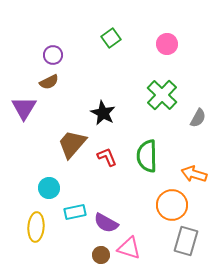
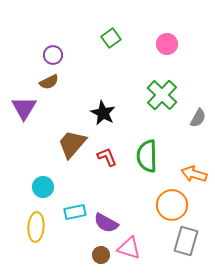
cyan circle: moved 6 px left, 1 px up
